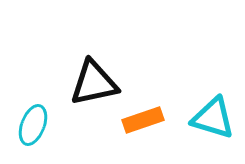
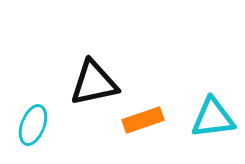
cyan triangle: rotated 24 degrees counterclockwise
